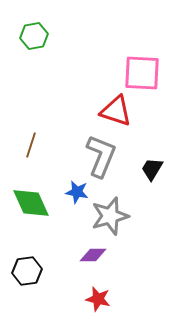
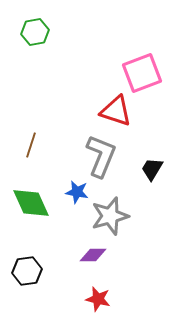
green hexagon: moved 1 px right, 4 px up
pink square: rotated 24 degrees counterclockwise
